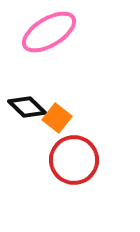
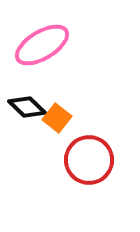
pink ellipse: moved 7 px left, 13 px down
red circle: moved 15 px right
